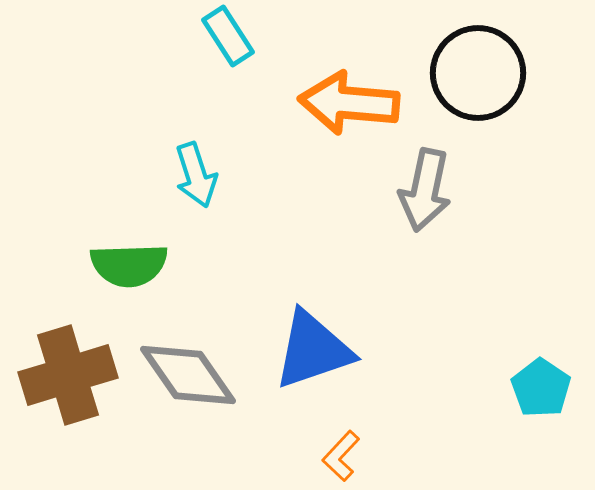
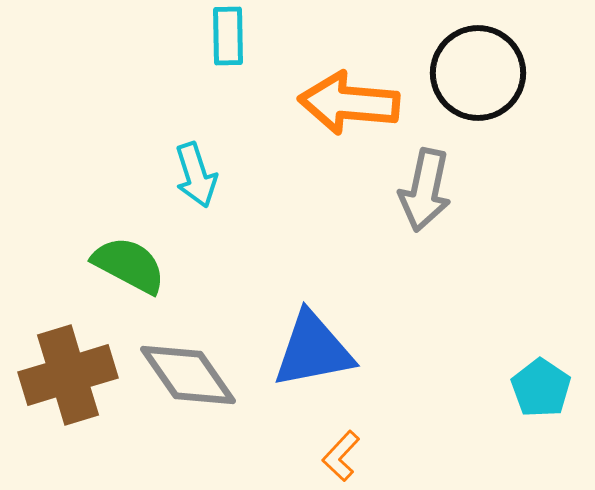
cyan rectangle: rotated 32 degrees clockwise
green semicircle: rotated 150 degrees counterclockwise
blue triangle: rotated 8 degrees clockwise
